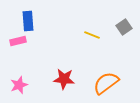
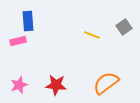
red star: moved 8 px left, 6 px down
